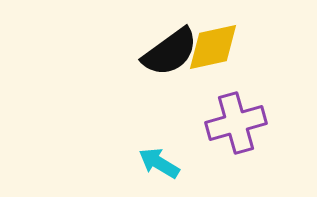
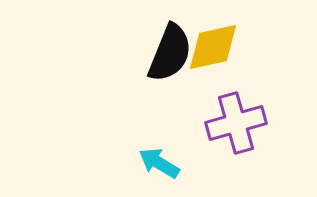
black semicircle: moved 1 px down; rotated 32 degrees counterclockwise
